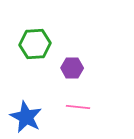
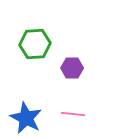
pink line: moved 5 px left, 7 px down
blue star: moved 1 px down
